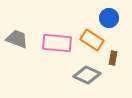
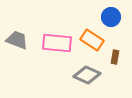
blue circle: moved 2 px right, 1 px up
gray trapezoid: moved 1 px down
brown rectangle: moved 2 px right, 1 px up
